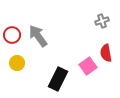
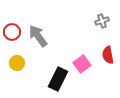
red circle: moved 3 px up
red semicircle: moved 2 px right, 2 px down
pink square: moved 6 px left, 2 px up
